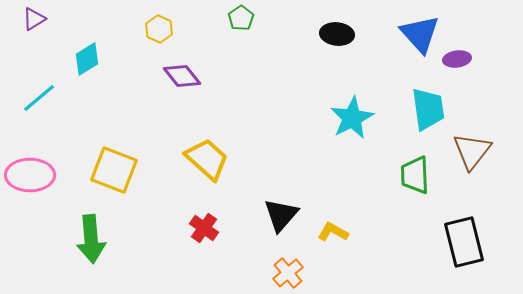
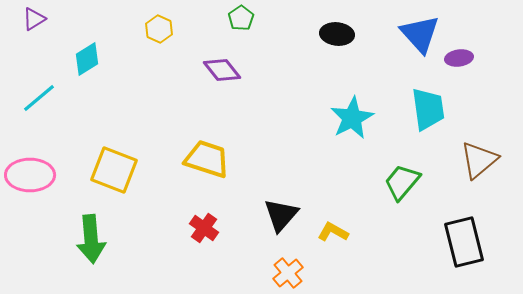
purple ellipse: moved 2 px right, 1 px up
purple diamond: moved 40 px right, 6 px up
brown triangle: moved 7 px right, 9 px down; rotated 12 degrees clockwise
yellow trapezoid: rotated 24 degrees counterclockwise
green trapezoid: moved 13 px left, 7 px down; rotated 42 degrees clockwise
